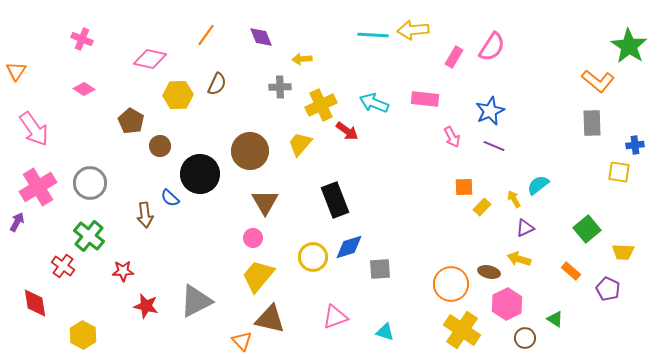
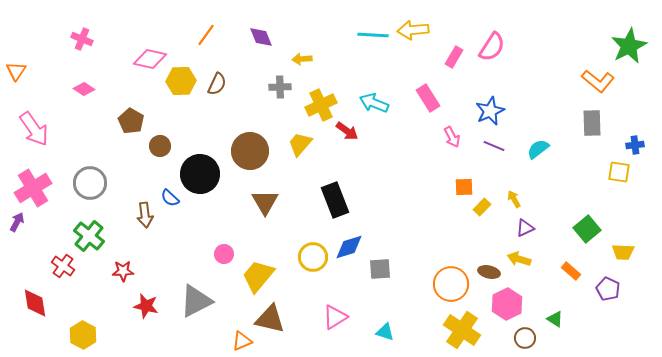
green star at (629, 46): rotated 12 degrees clockwise
yellow hexagon at (178, 95): moved 3 px right, 14 px up
pink rectangle at (425, 99): moved 3 px right, 1 px up; rotated 52 degrees clockwise
cyan semicircle at (538, 185): moved 36 px up
pink cross at (38, 187): moved 5 px left, 1 px down
pink circle at (253, 238): moved 29 px left, 16 px down
pink triangle at (335, 317): rotated 12 degrees counterclockwise
orange triangle at (242, 341): rotated 50 degrees clockwise
